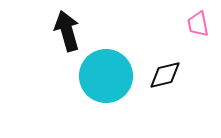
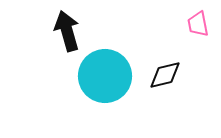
cyan circle: moved 1 px left
